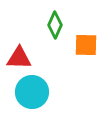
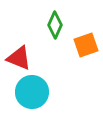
orange square: rotated 20 degrees counterclockwise
red triangle: rotated 20 degrees clockwise
